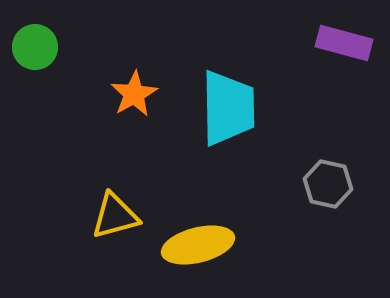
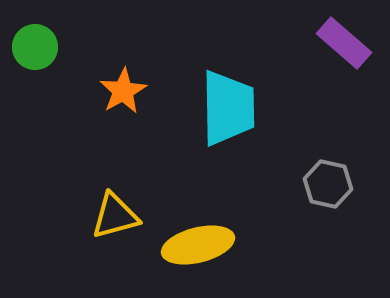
purple rectangle: rotated 26 degrees clockwise
orange star: moved 11 px left, 3 px up
